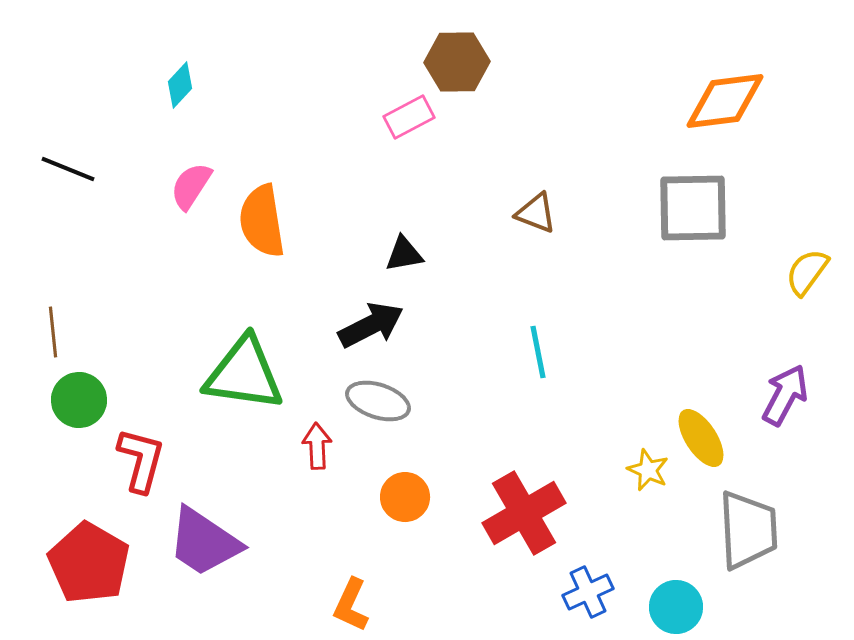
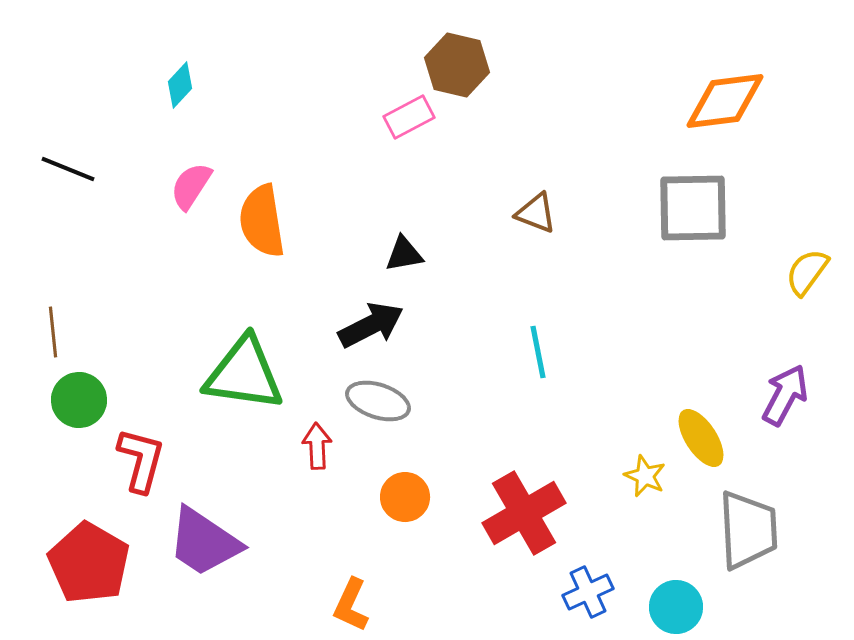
brown hexagon: moved 3 px down; rotated 14 degrees clockwise
yellow star: moved 3 px left, 6 px down
